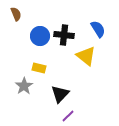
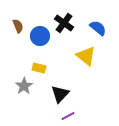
brown semicircle: moved 2 px right, 12 px down
blue semicircle: moved 1 px up; rotated 18 degrees counterclockwise
black cross: moved 12 px up; rotated 30 degrees clockwise
purple line: rotated 16 degrees clockwise
